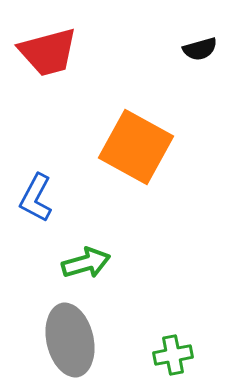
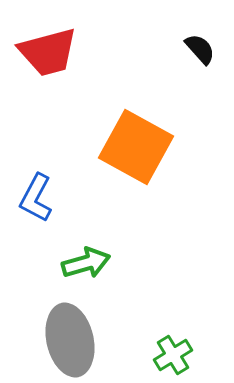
black semicircle: rotated 116 degrees counterclockwise
green cross: rotated 21 degrees counterclockwise
